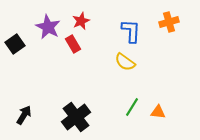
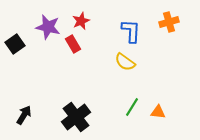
purple star: rotated 15 degrees counterclockwise
